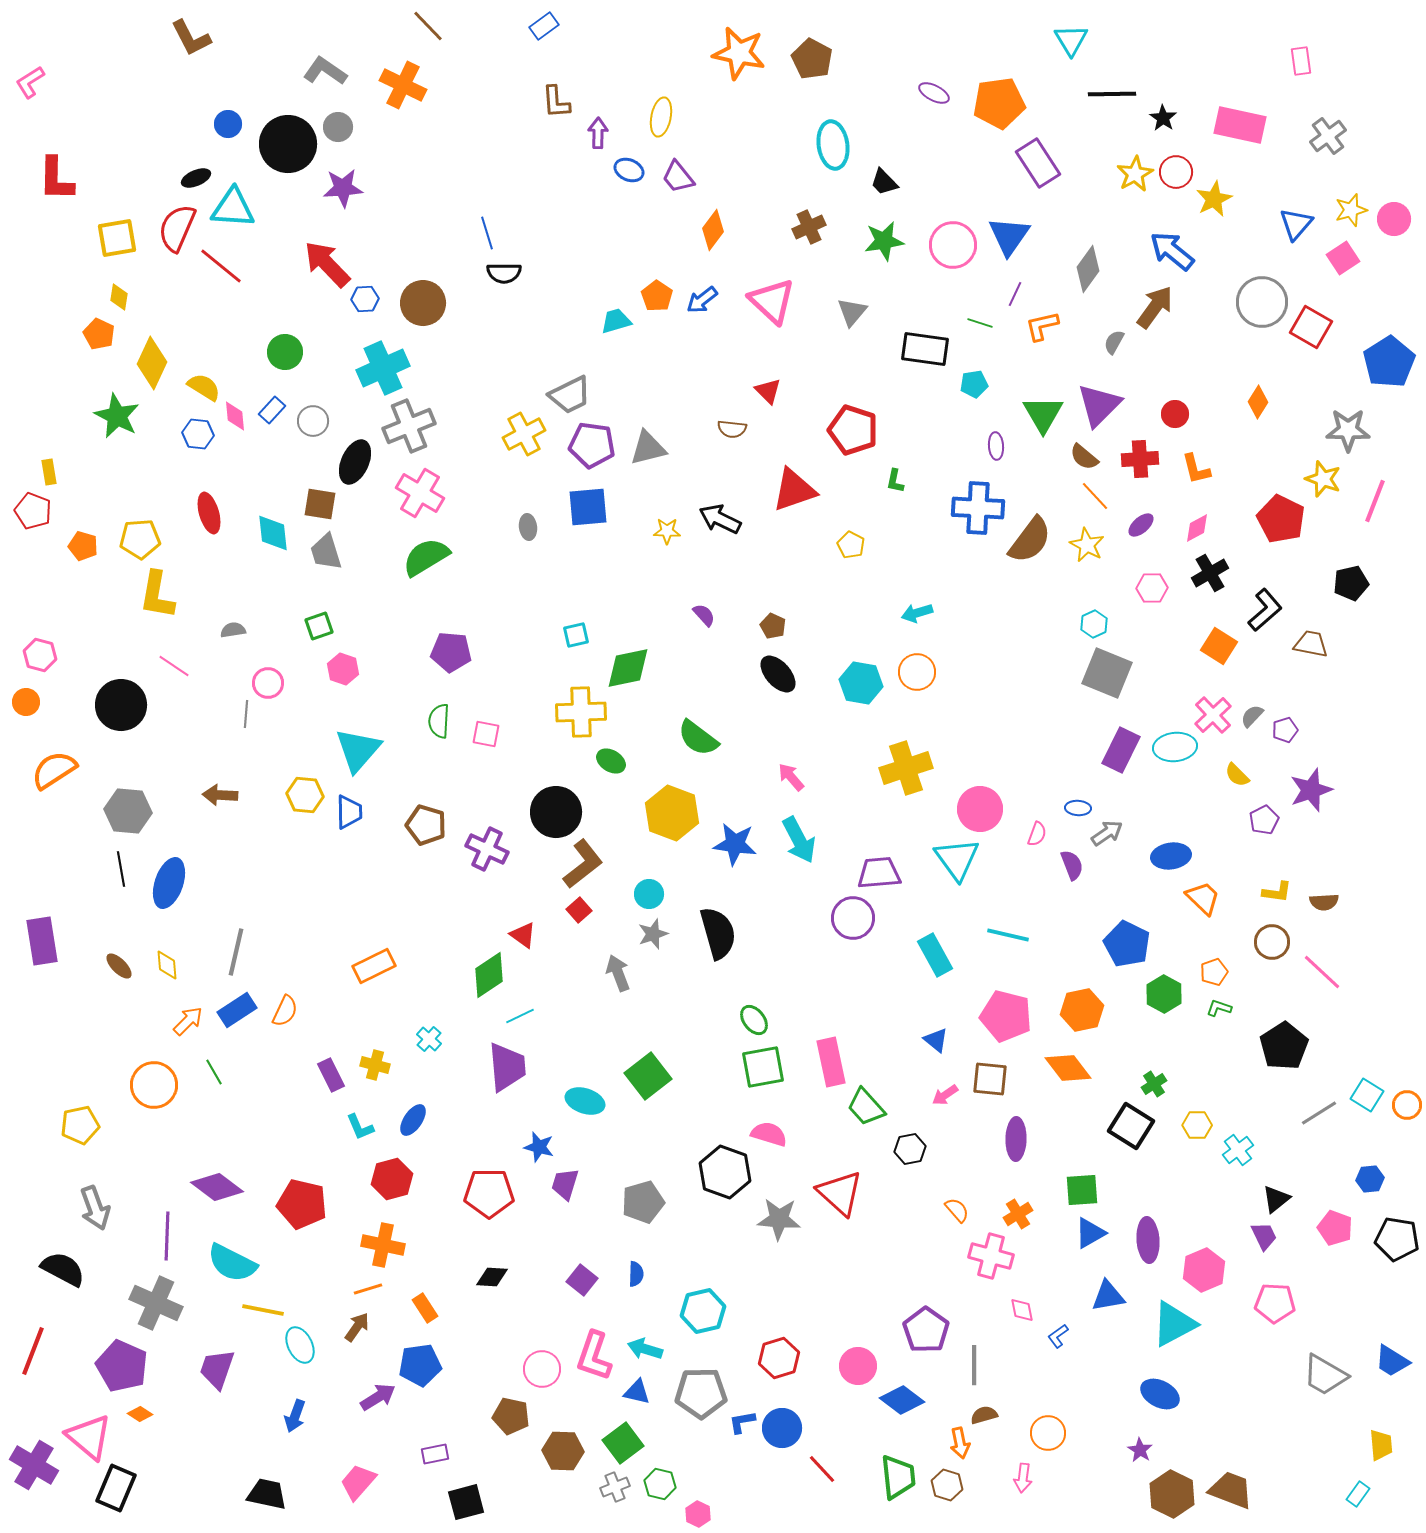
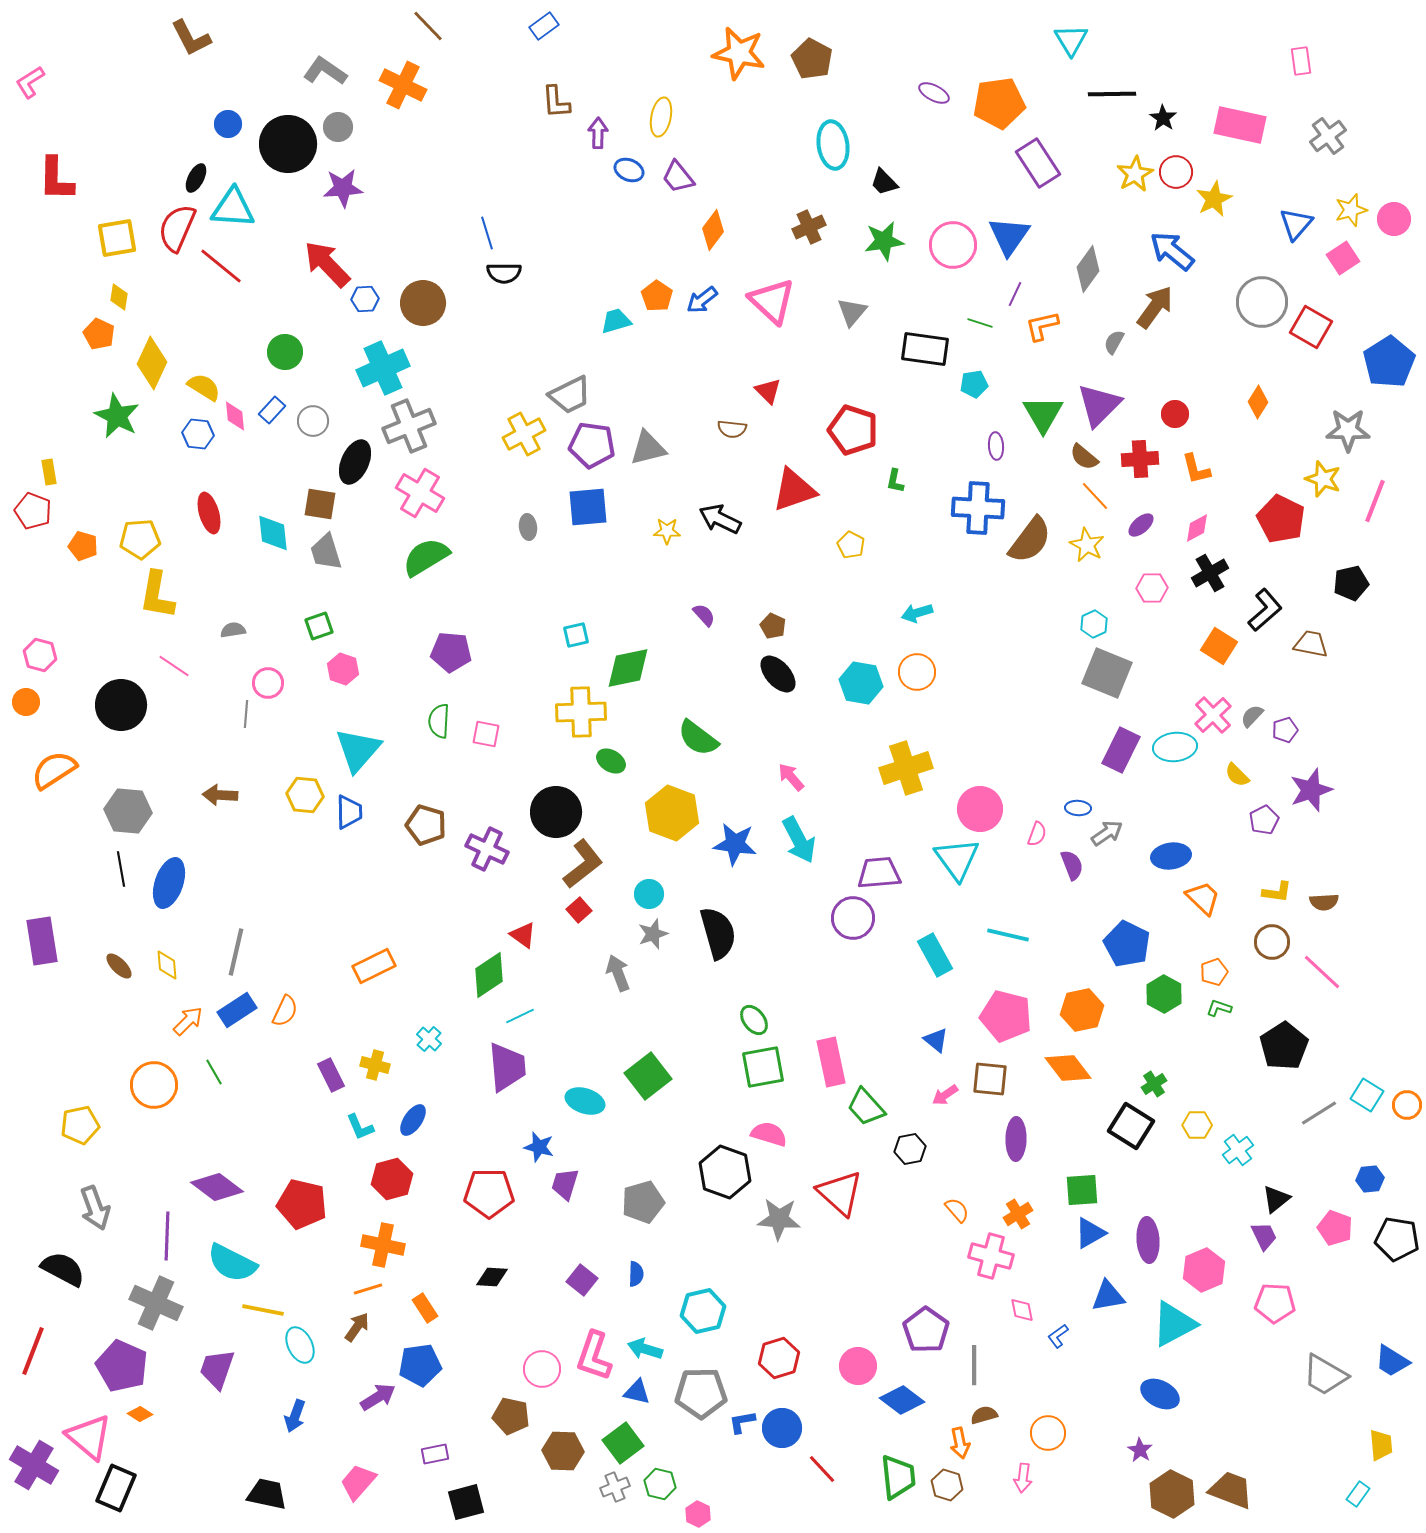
black ellipse at (196, 178): rotated 40 degrees counterclockwise
